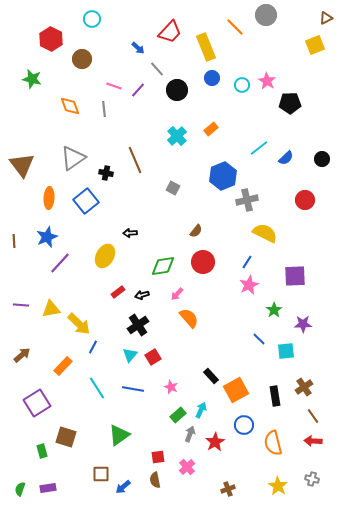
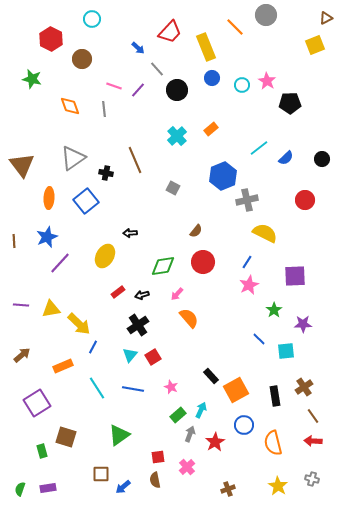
orange rectangle at (63, 366): rotated 24 degrees clockwise
